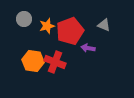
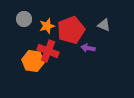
red pentagon: moved 1 px right, 1 px up
red cross: moved 7 px left, 11 px up
